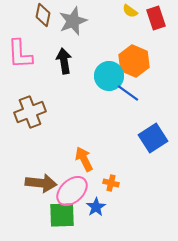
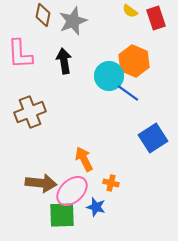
blue star: rotated 24 degrees counterclockwise
